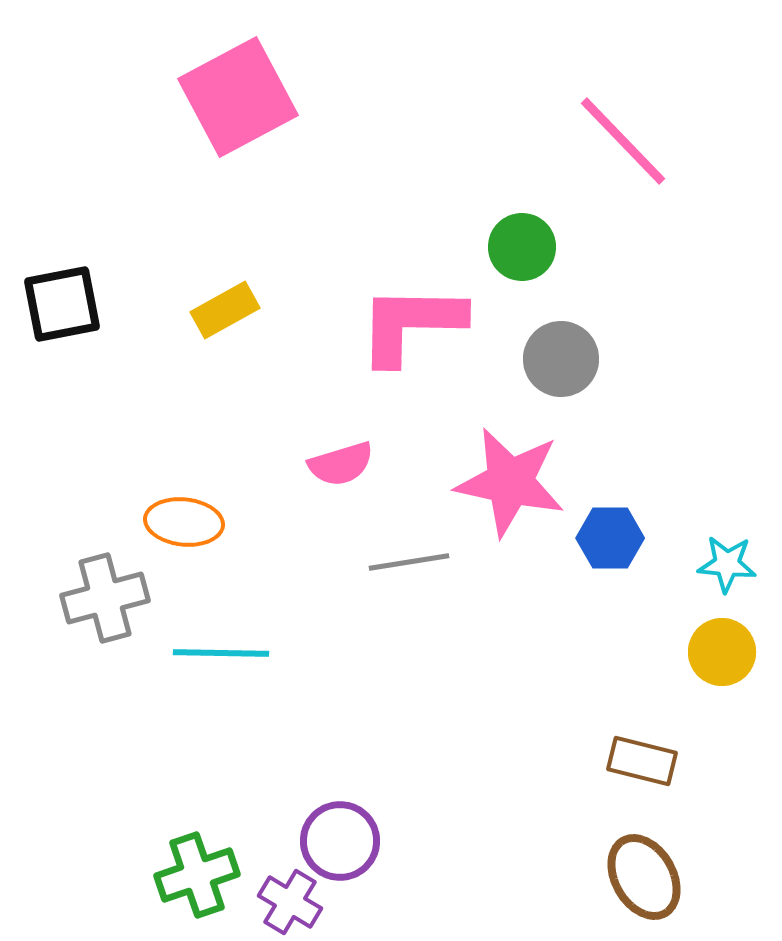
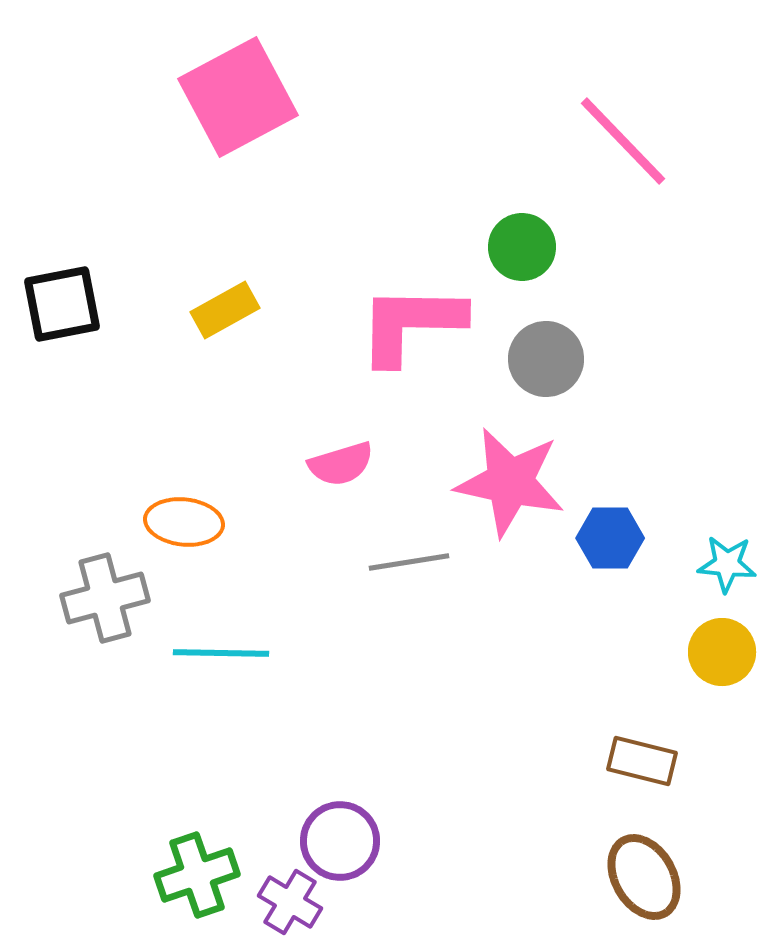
gray circle: moved 15 px left
